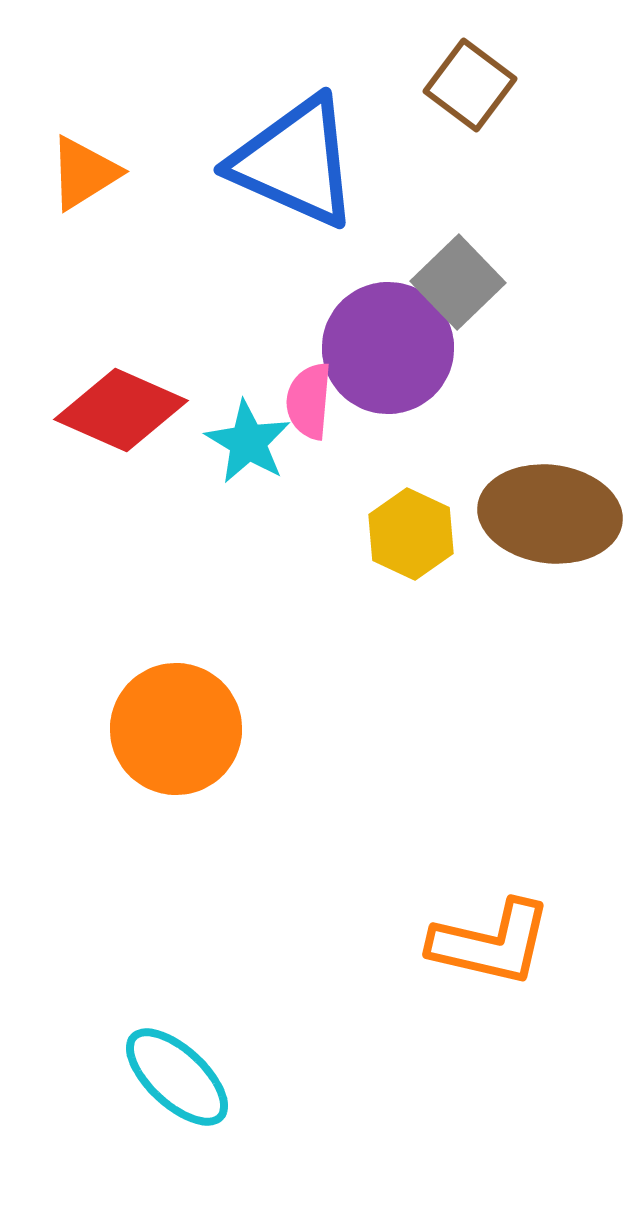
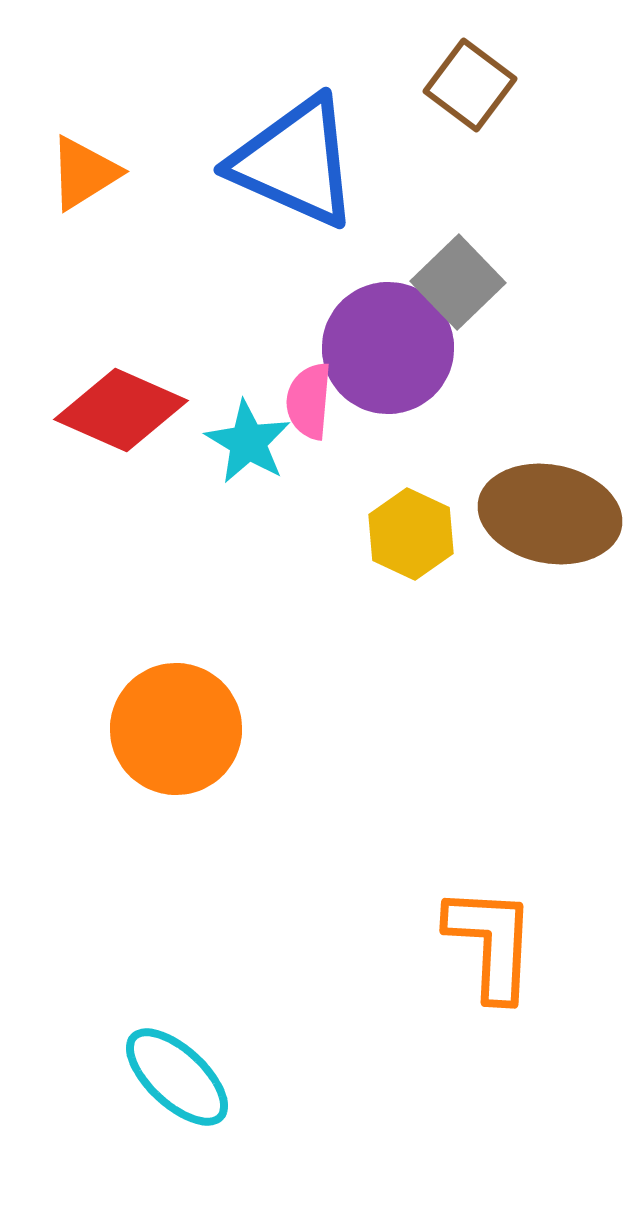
brown ellipse: rotated 4 degrees clockwise
orange L-shape: rotated 100 degrees counterclockwise
